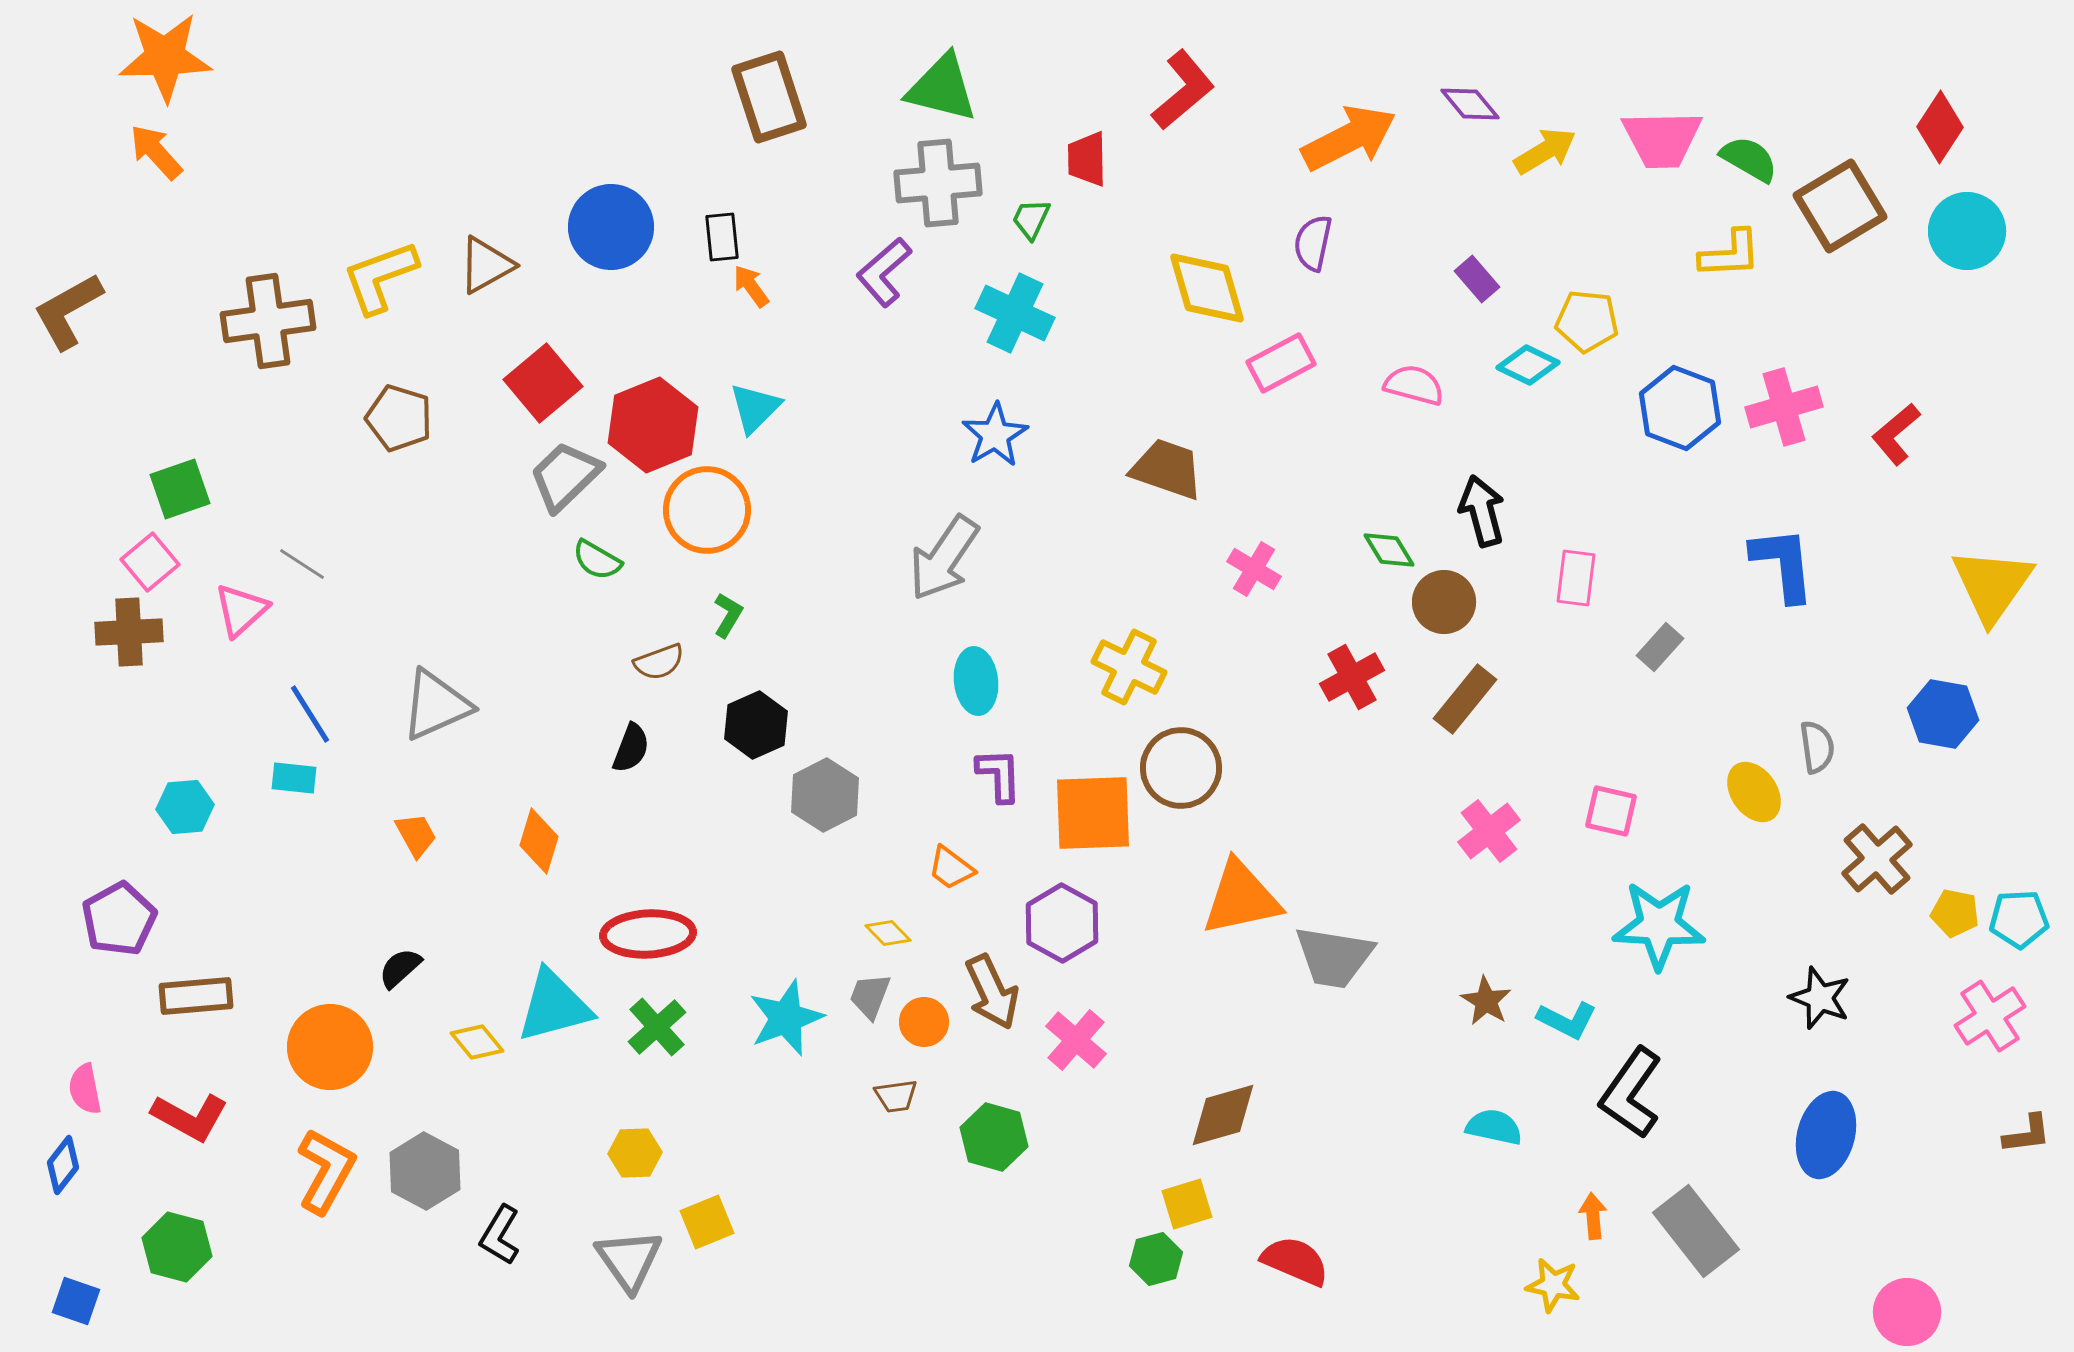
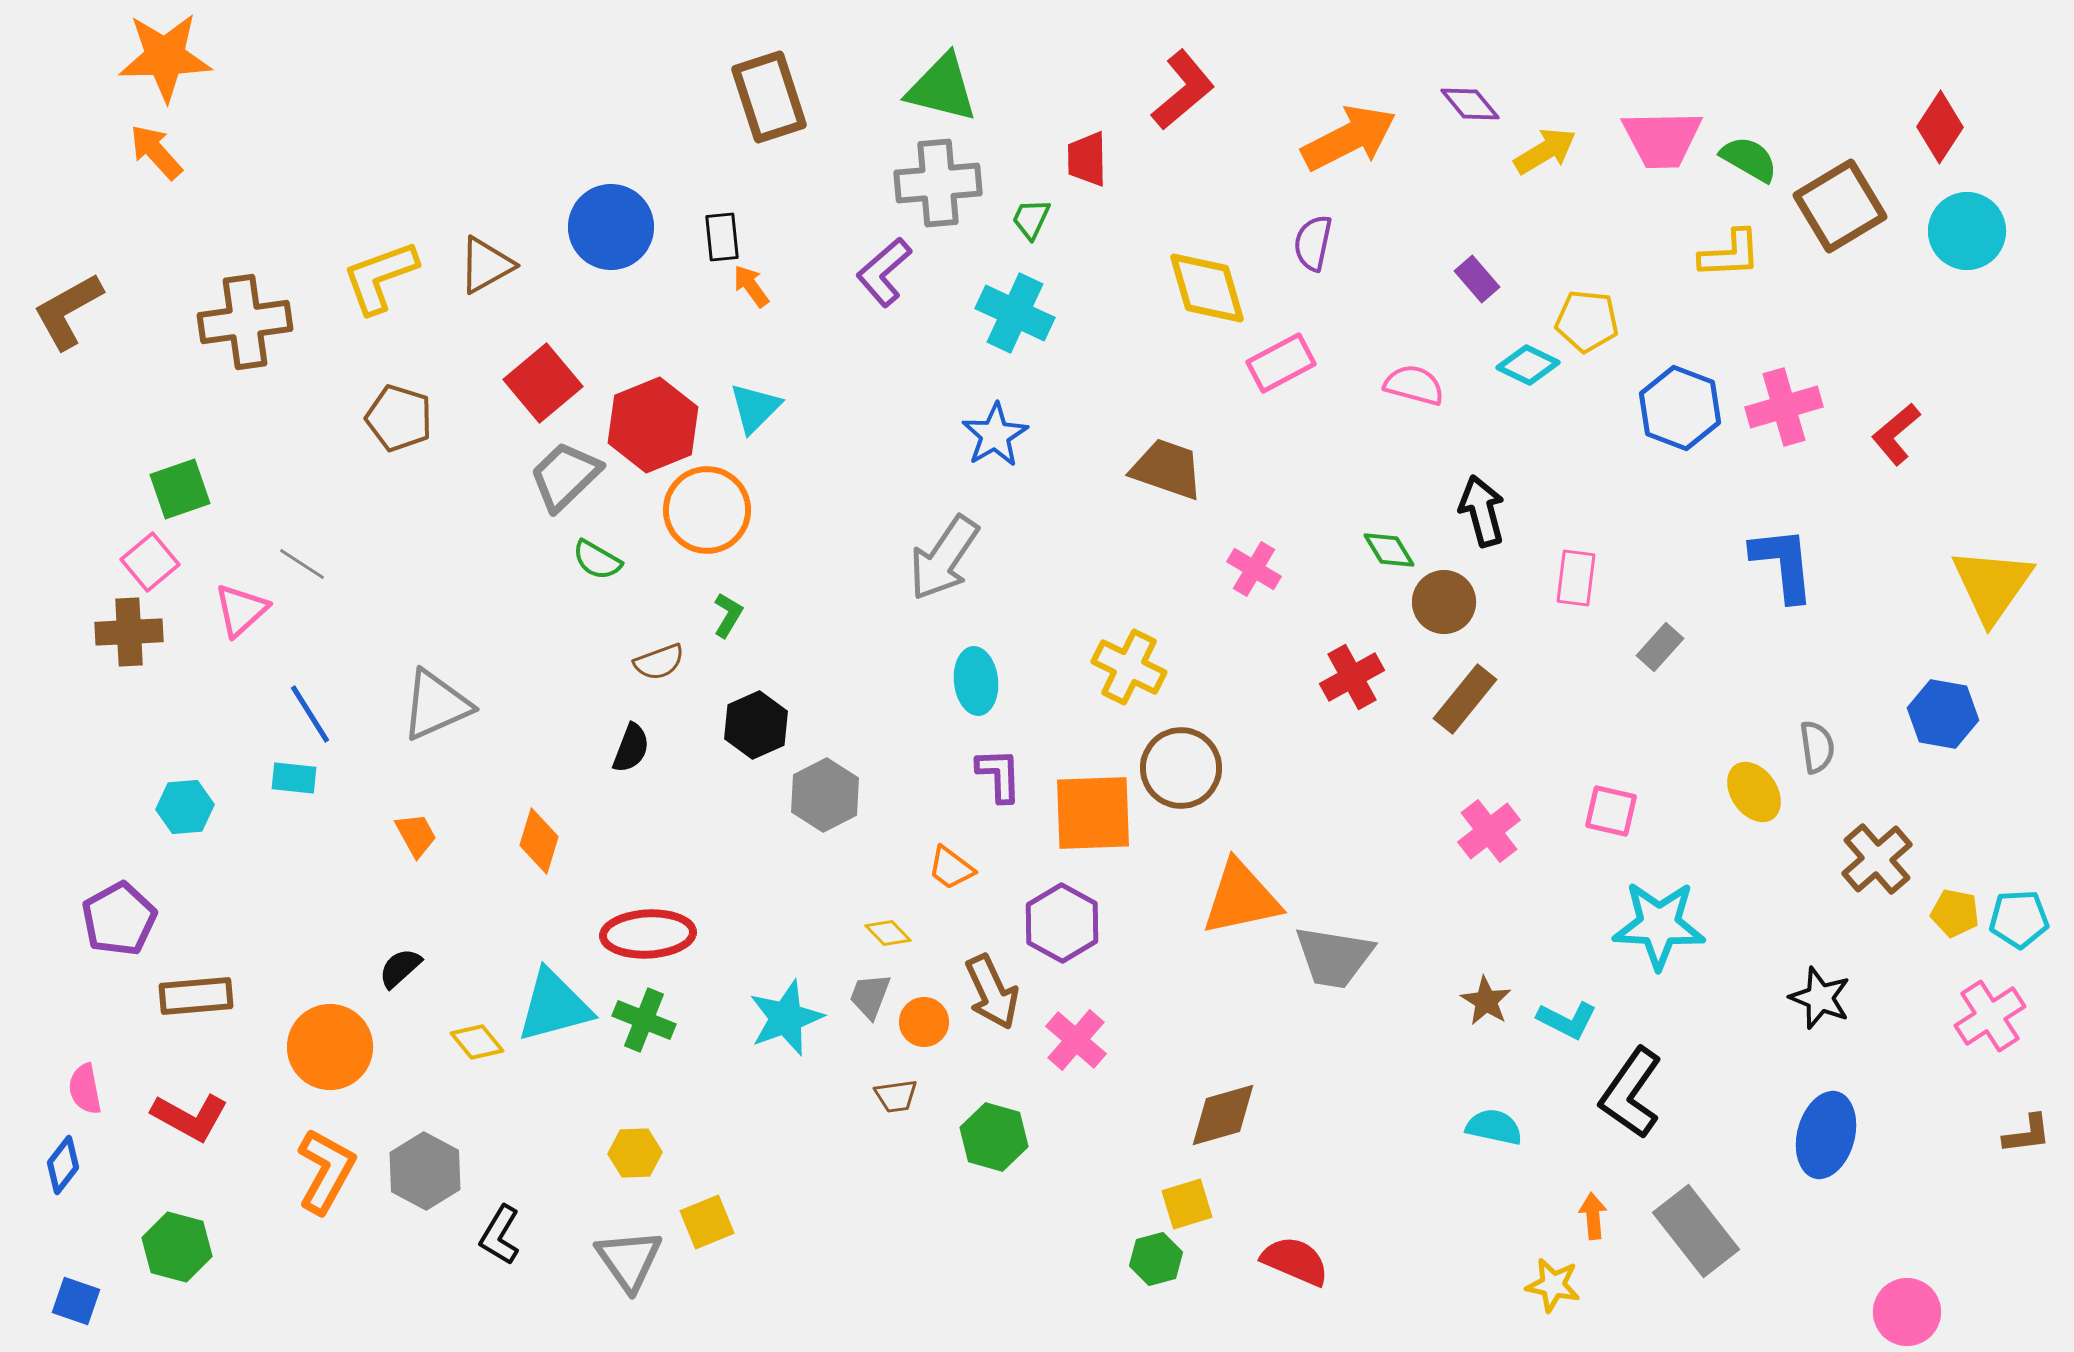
brown cross at (268, 321): moved 23 px left, 1 px down
green cross at (657, 1027): moved 13 px left, 7 px up; rotated 26 degrees counterclockwise
